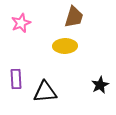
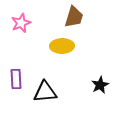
yellow ellipse: moved 3 px left
